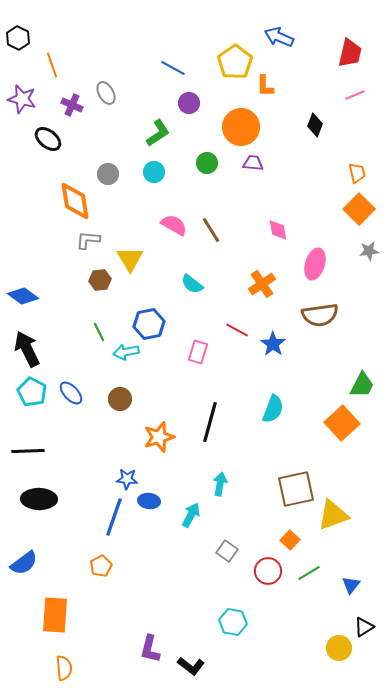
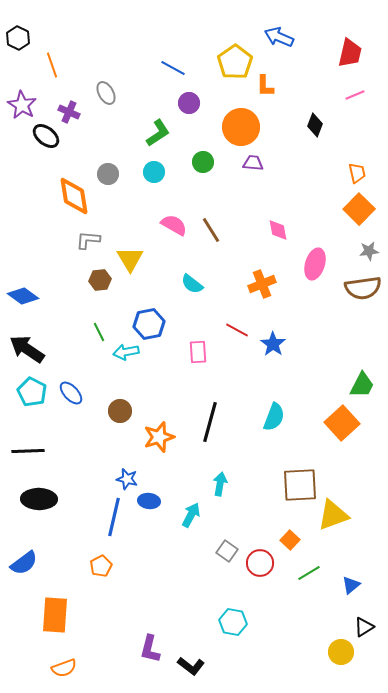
purple star at (22, 99): moved 6 px down; rotated 16 degrees clockwise
purple cross at (72, 105): moved 3 px left, 7 px down
black ellipse at (48, 139): moved 2 px left, 3 px up
green circle at (207, 163): moved 4 px left, 1 px up
orange diamond at (75, 201): moved 1 px left, 5 px up
orange cross at (262, 284): rotated 12 degrees clockwise
brown semicircle at (320, 315): moved 43 px right, 27 px up
black arrow at (27, 349): rotated 30 degrees counterclockwise
pink rectangle at (198, 352): rotated 20 degrees counterclockwise
brown circle at (120, 399): moved 12 px down
cyan semicircle at (273, 409): moved 1 px right, 8 px down
blue star at (127, 479): rotated 10 degrees clockwise
brown square at (296, 489): moved 4 px right, 4 px up; rotated 9 degrees clockwise
blue line at (114, 517): rotated 6 degrees counterclockwise
red circle at (268, 571): moved 8 px left, 8 px up
blue triangle at (351, 585): rotated 12 degrees clockwise
yellow circle at (339, 648): moved 2 px right, 4 px down
orange semicircle at (64, 668): rotated 75 degrees clockwise
